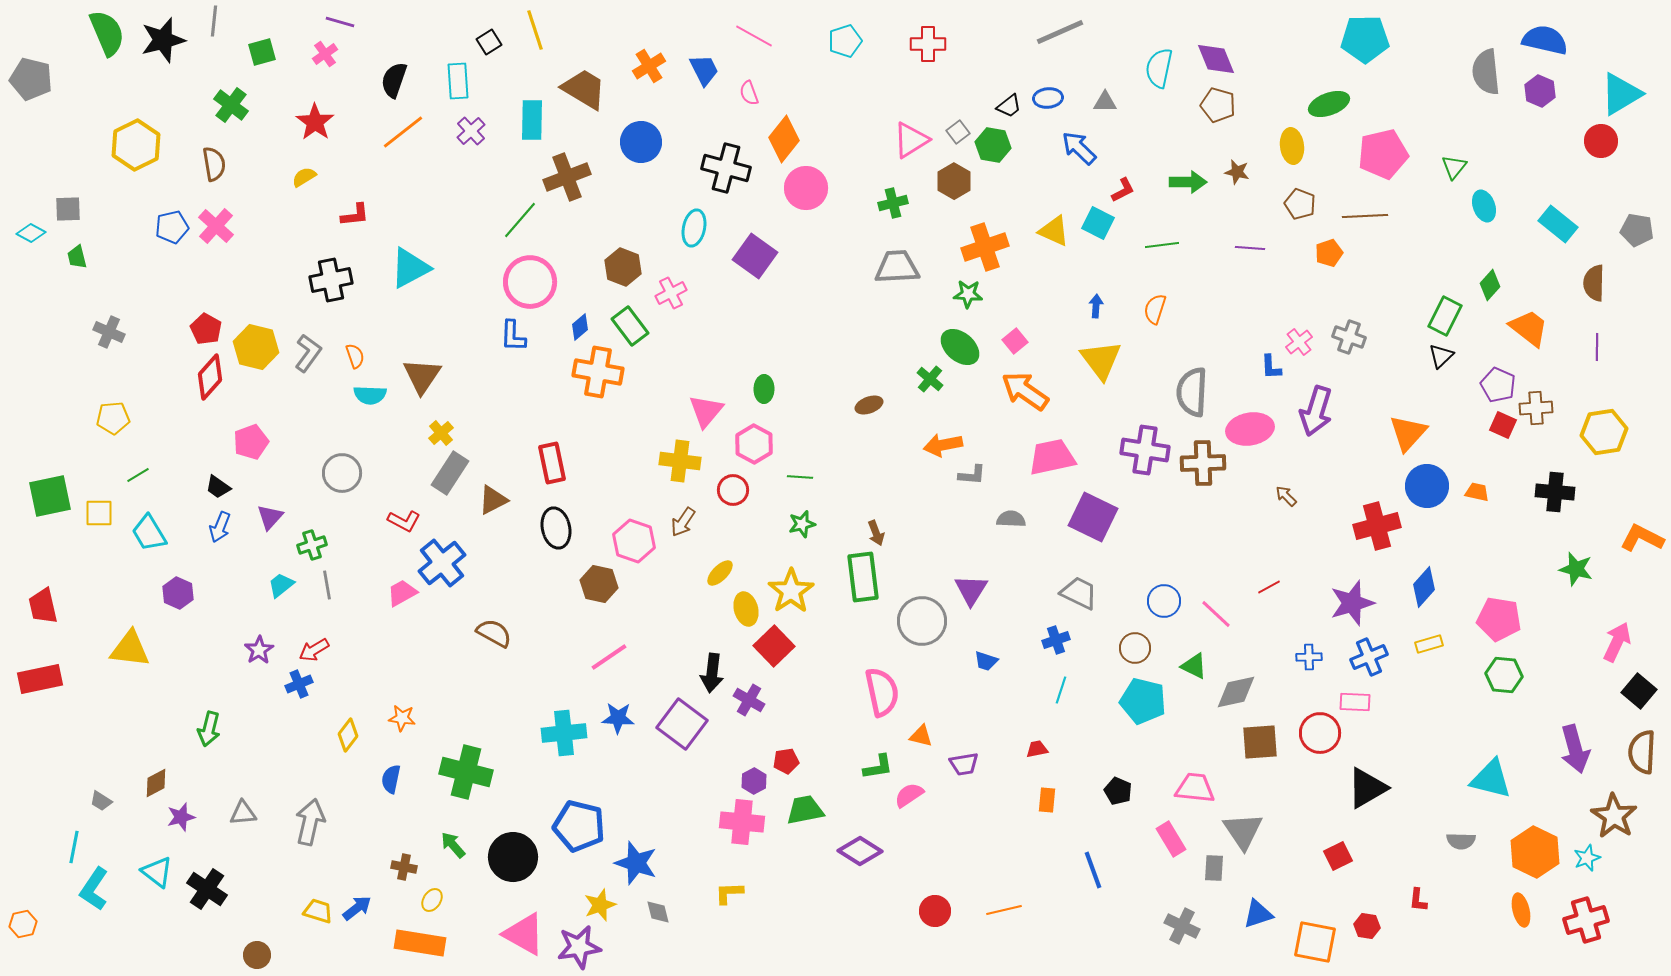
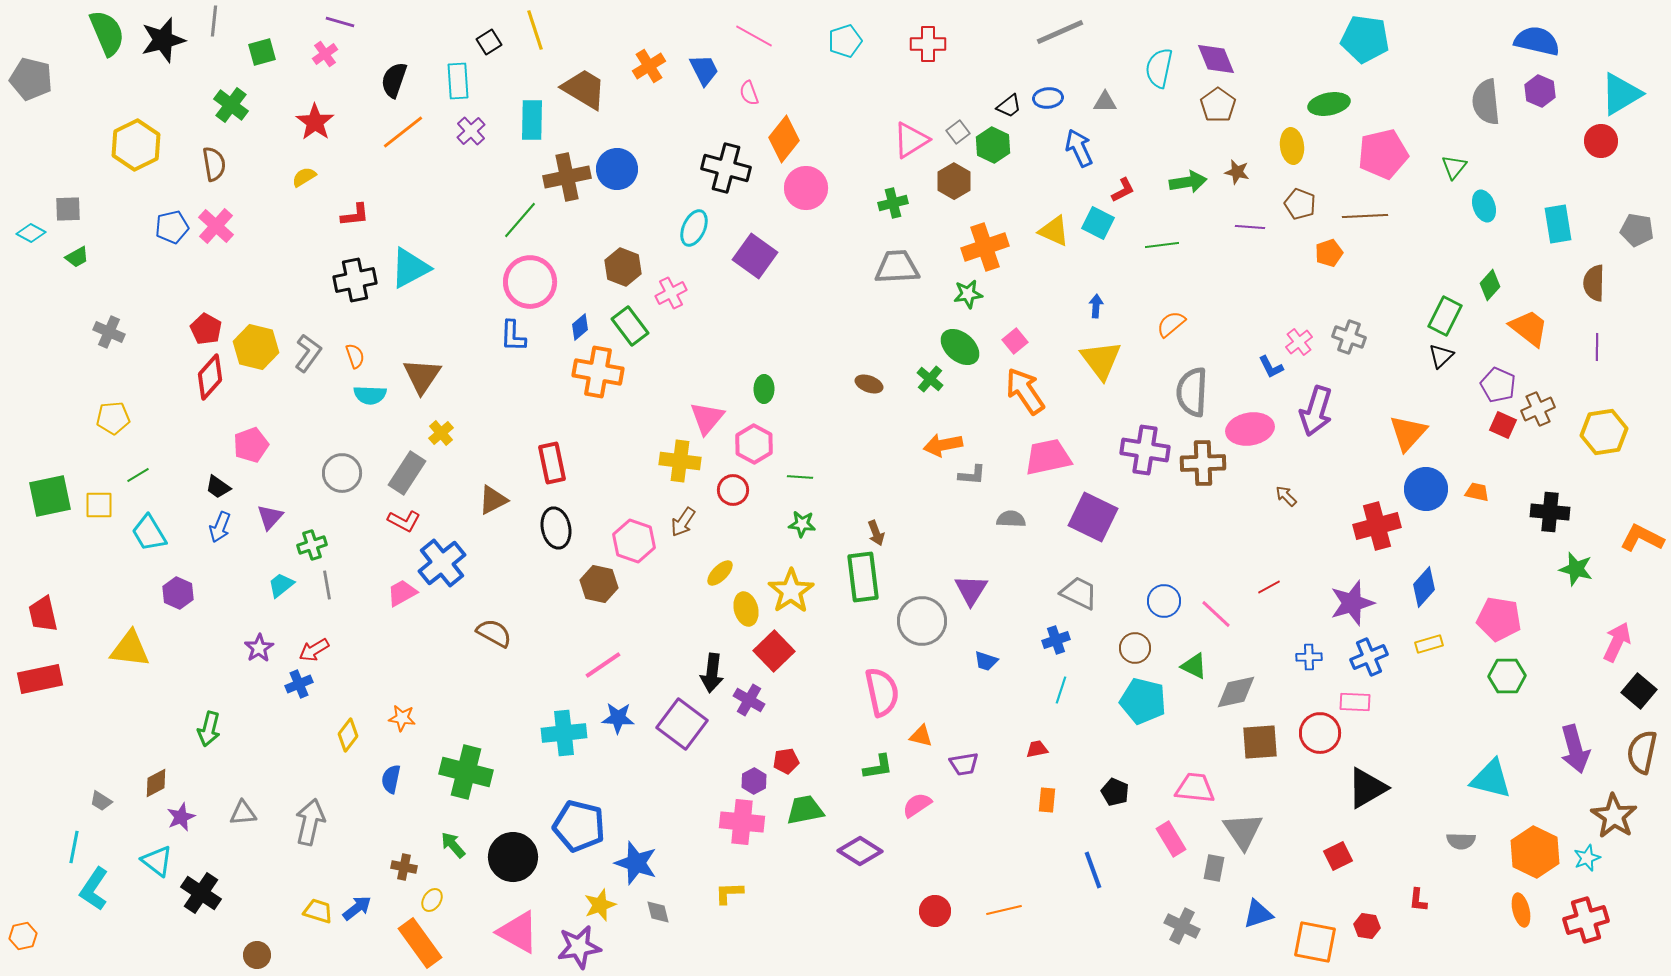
cyan pentagon at (1365, 39): rotated 9 degrees clockwise
blue semicircle at (1545, 40): moved 8 px left, 1 px down
gray semicircle at (1486, 72): moved 30 px down
green ellipse at (1329, 104): rotated 9 degrees clockwise
brown pentagon at (1218, 105): rotated 20 degrees clockwise
blue circle at (641, 142): moved 24 px left, 27 px down
green hexagon at (993, 145): rotated 16 degrees clockwise
blue arrow at (1079, 148): rotated 21 degrees clockwise
brown cross at (567, 177): rotated 9 degrees clockwise
green arrow at (1188, 182): rotated 9 degrees counterclockwise
cyan rectangle at (1558, 224): rotated 42 degrees clockwise
cyan ellipse at (694, 228): rotated 12 degrees clockwise
purple line at (1250, 248): moved 21 px up
green trapezoid at (77, 257): rotated 105 degrees counterclockwise
black cross at (331, 280): moved 24 px right
green star at (968, 294): rotated 12 degrees counterclockwise
orange semicircle at (1155, 309): moved 16 px right, 15 px down; rotated 32 degrees clockwise
blue L-shape at (1271, 367): rotated 24 degrees counterclockwise
orange arrow at (1025, 391): rotated 21 degrees clockwise
brown ellipse at (869, 405): moved 21 px up; rotated 40 degrees clockwise
brown cross at (1536, 408): moved 2 px right, 1 px down; rotated 20 degrees counterclockwise
pink triangle at (706, 411): moved 1 px right, 7 px down
pink pentagon at (251, 442): moved 3 px down
pink trapezoid at (1052, 457): moved 4 px left
gray rectangle at (450, 473): moved 43 px left
blue circle at (1427, 486): moved 1 px left, 3 px down
black cross at (1555, 492): moved 5 px left, 20 px down
yellow square at (99, 513): moved 8 px up
green star at (802, 524): rotated 20 degrees clockwise
red trapezoid at (43, 606): moved 8 px down
red square at (774, 646): moved 5 px down
purple star at (259, 650): moved 2 px up
pink line at (609, 657): moved 6 px left, 8 px down
green hexagon at (1504, 675): moved 3 px right, 1 px down; rotated 6 degrees counterclockwise
brown semicircle at (1642, 752): rotated 9 degrees clockwise
black pentagon at (1118, 791): moved 3 px left, 1 px down
pink semicircle at (909, 795): moved 8 px right, 10 px down
purple star at (181, 817): rotated 8 degrees counterclockwise
gray rectangle at (1214, 868): rotated 8 degrees clockwise
cyan triangle at (157, 872): moved 11 px up
black cross at (207, 889): moved 6 px left, 4 px down
orange hexagon at (23, 924): moved 12 px down
pink triangle at (524, 934): moved 6 px left, 2 px up
orange rectangle at (420, 943): rotated 45 degrees clockwise
